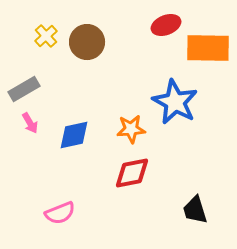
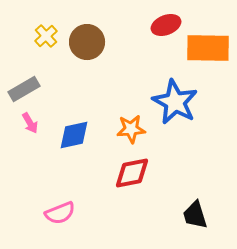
black trapezoid: moved 5 px down
